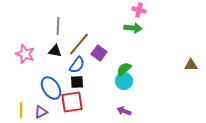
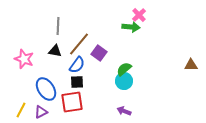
pink cross: moved 5 px down; rotated 32 degrees clockwise
green arrow: moved 2 px left, 1 px up
pink star: moved 1 px left, 5 px down
blue ellipse: moved 5 px left, 1 px down
yellow line: rotated 28 degrees clockwise
